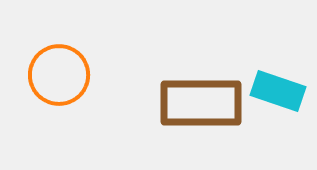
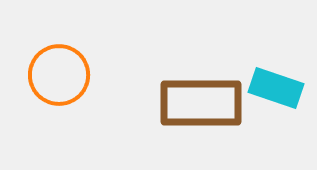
cyan rectangle: moved 2 px left, 3 px up
